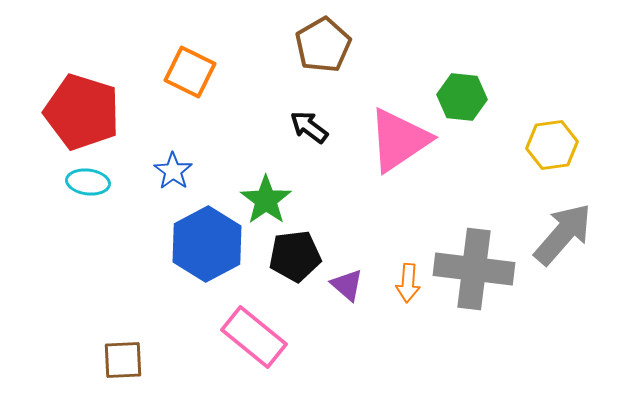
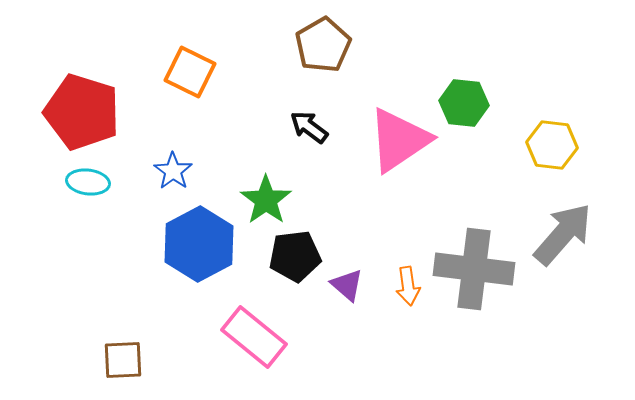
green hexagon: moved 2 px right, 6 px down
yellow hexagon: rotated 15 degrees clockwise
blue hexagon: moved 8 px left
orange arrow: moved 3 px down; rotated 12 degrees counterclockwise
